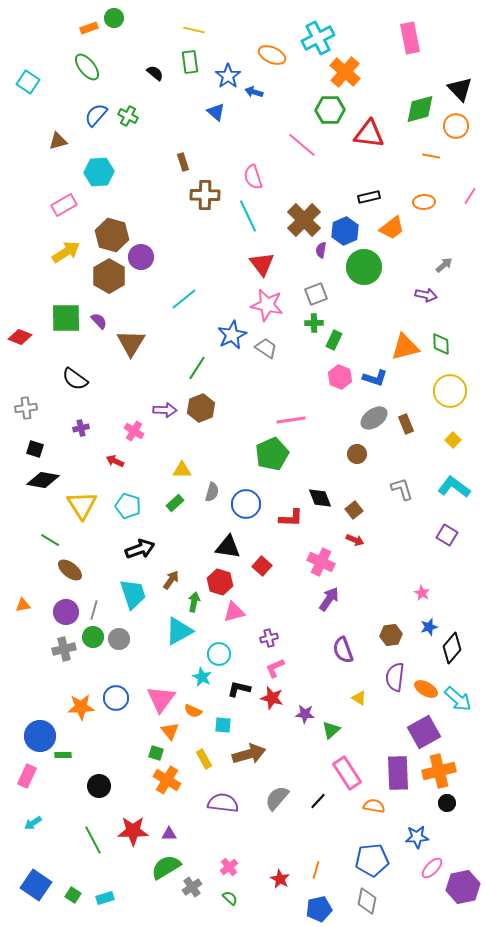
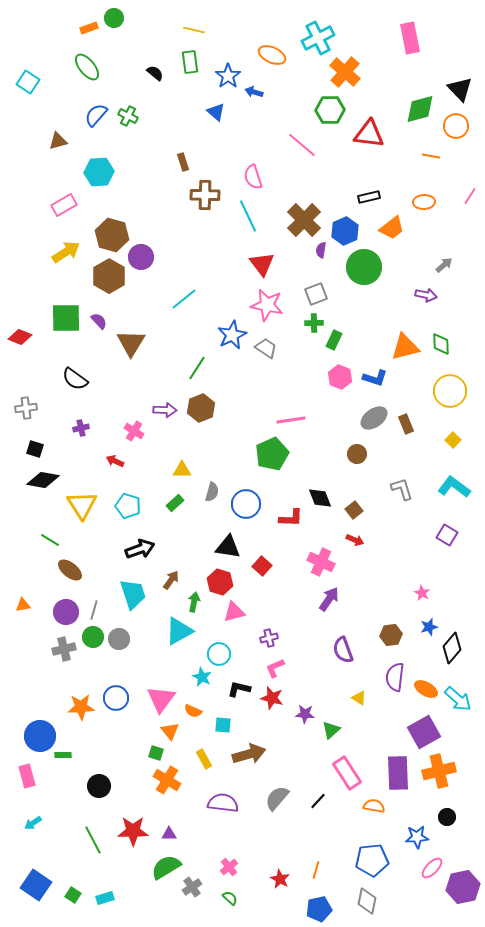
pink rectangle at (27, 776): rotated 40 degrees counterclockwise
black circle at (447, 803): moved 14 px down
